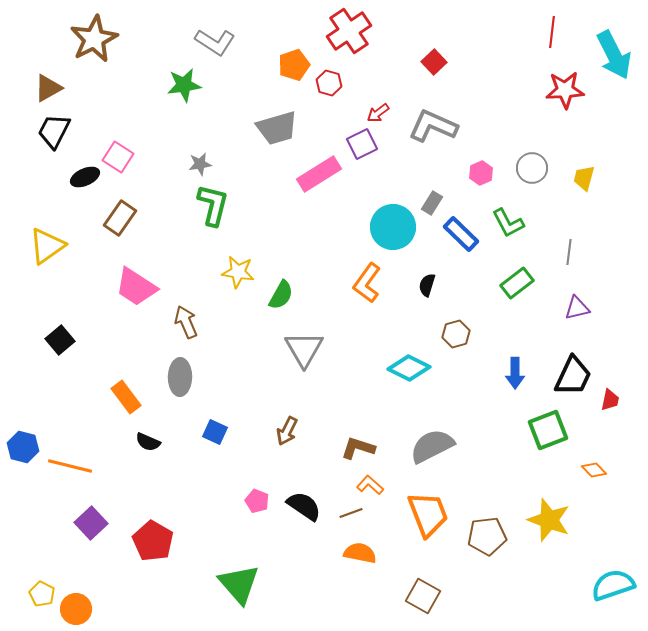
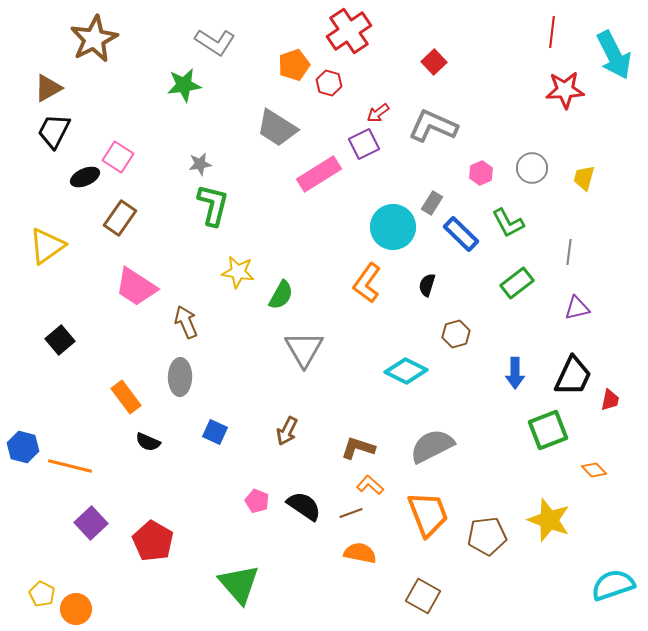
gray trapezoid at (277, 128): rotated 48 degrees clockwise
purple square at (362, 144): moved 2 px right
cyan diamond at (409, 368): moved 3 px left, 3 px down
